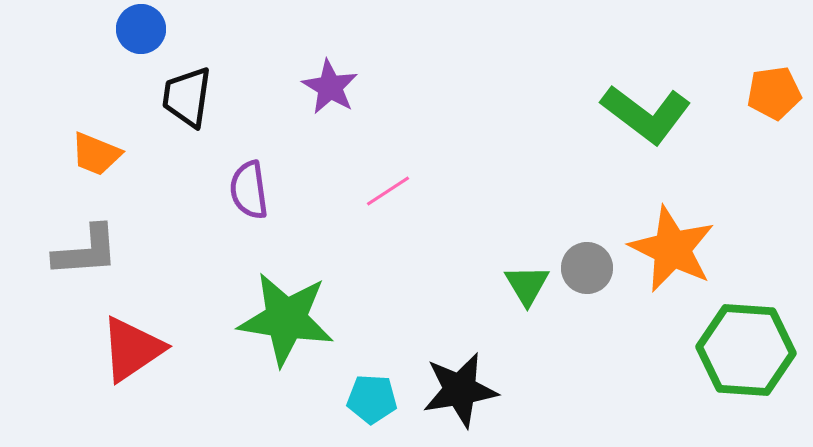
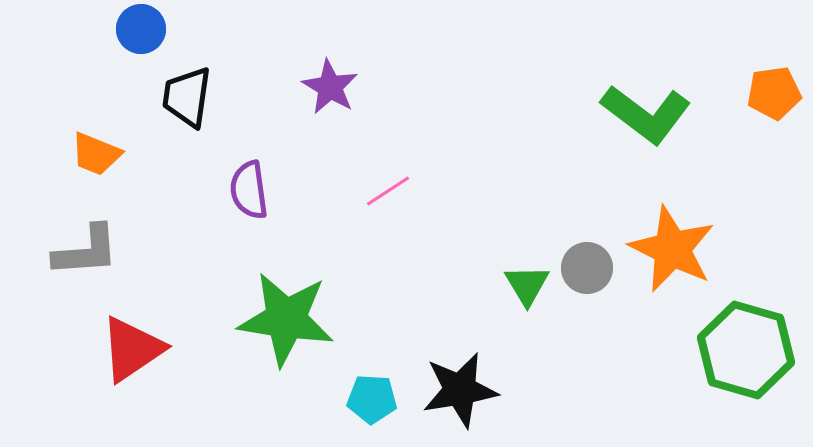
green hexagon: rotated 12 degrees clockwise
